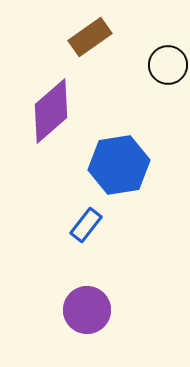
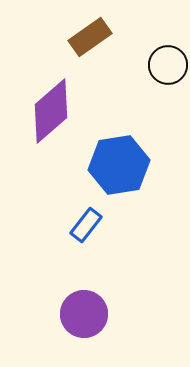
purple circle: moved 3 px left, 4 px down
